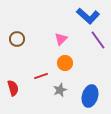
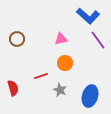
pink triangle: rotated 32 degrees clockwise
gray star: rotated 24 degrees counterclockwise
